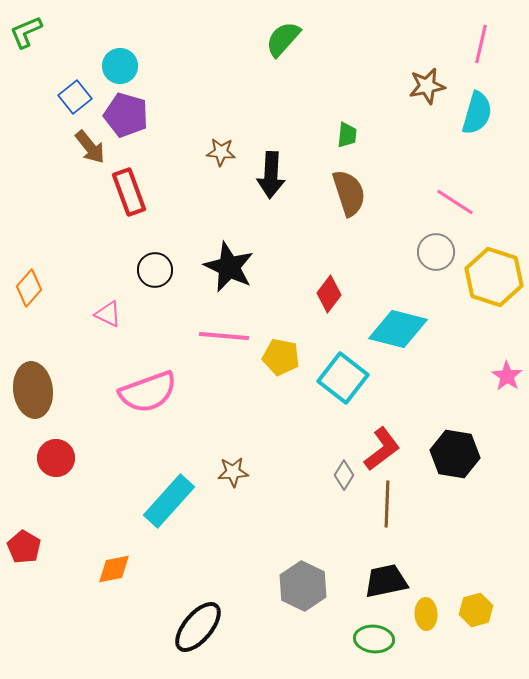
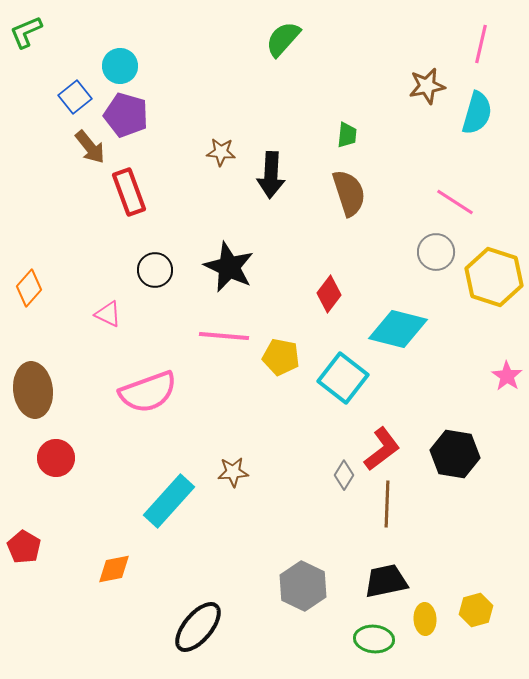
yellow ellipse at (426, 614): moved 1 px left, 5 px down
